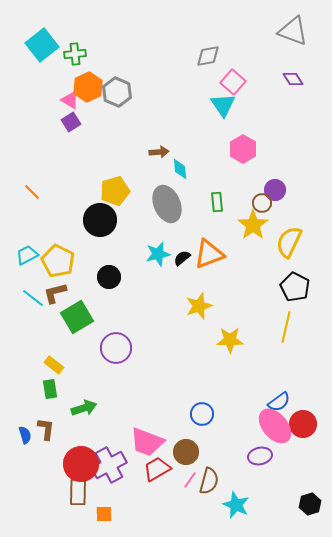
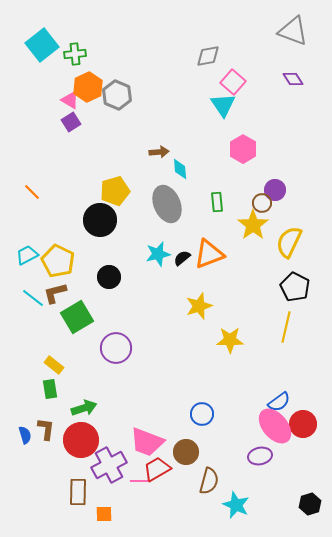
gray hexagon at (117, 92): moved 3 px down
red circle at (81, 464): moved 24 px up
pink line at (190, 480): moved 51 px left, 1 px down; rotated 54 degrees clockwise
